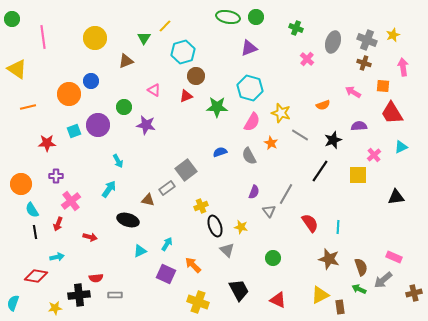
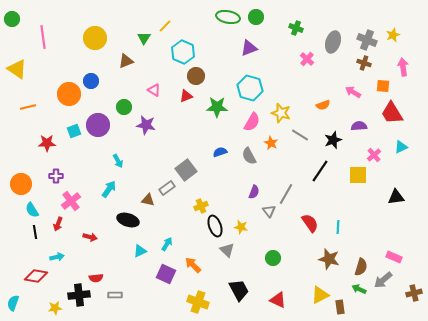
cyan hexagon at (183, 52): rotated 20 degrees counterclockwise
brown semicircle at (361, 267): rotated 36 degrees clockwise
